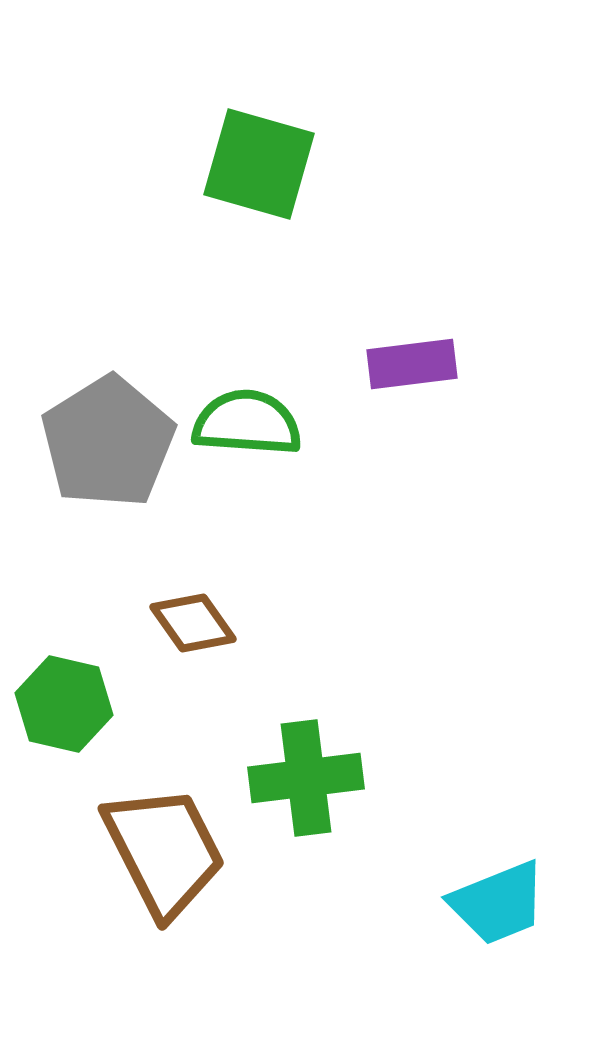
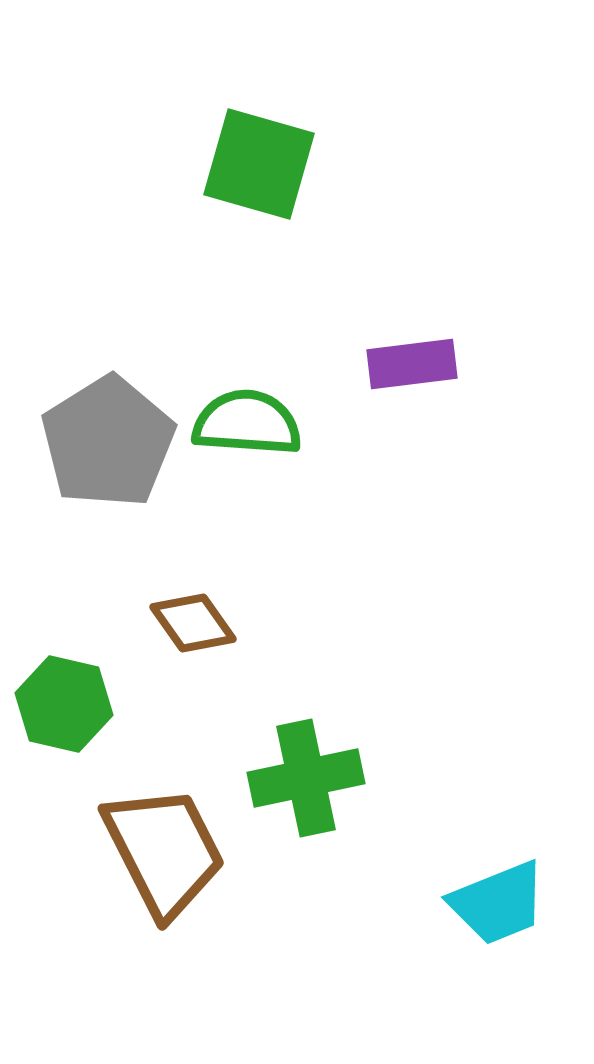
green cross: rotated 5 degrees counterclockwise
